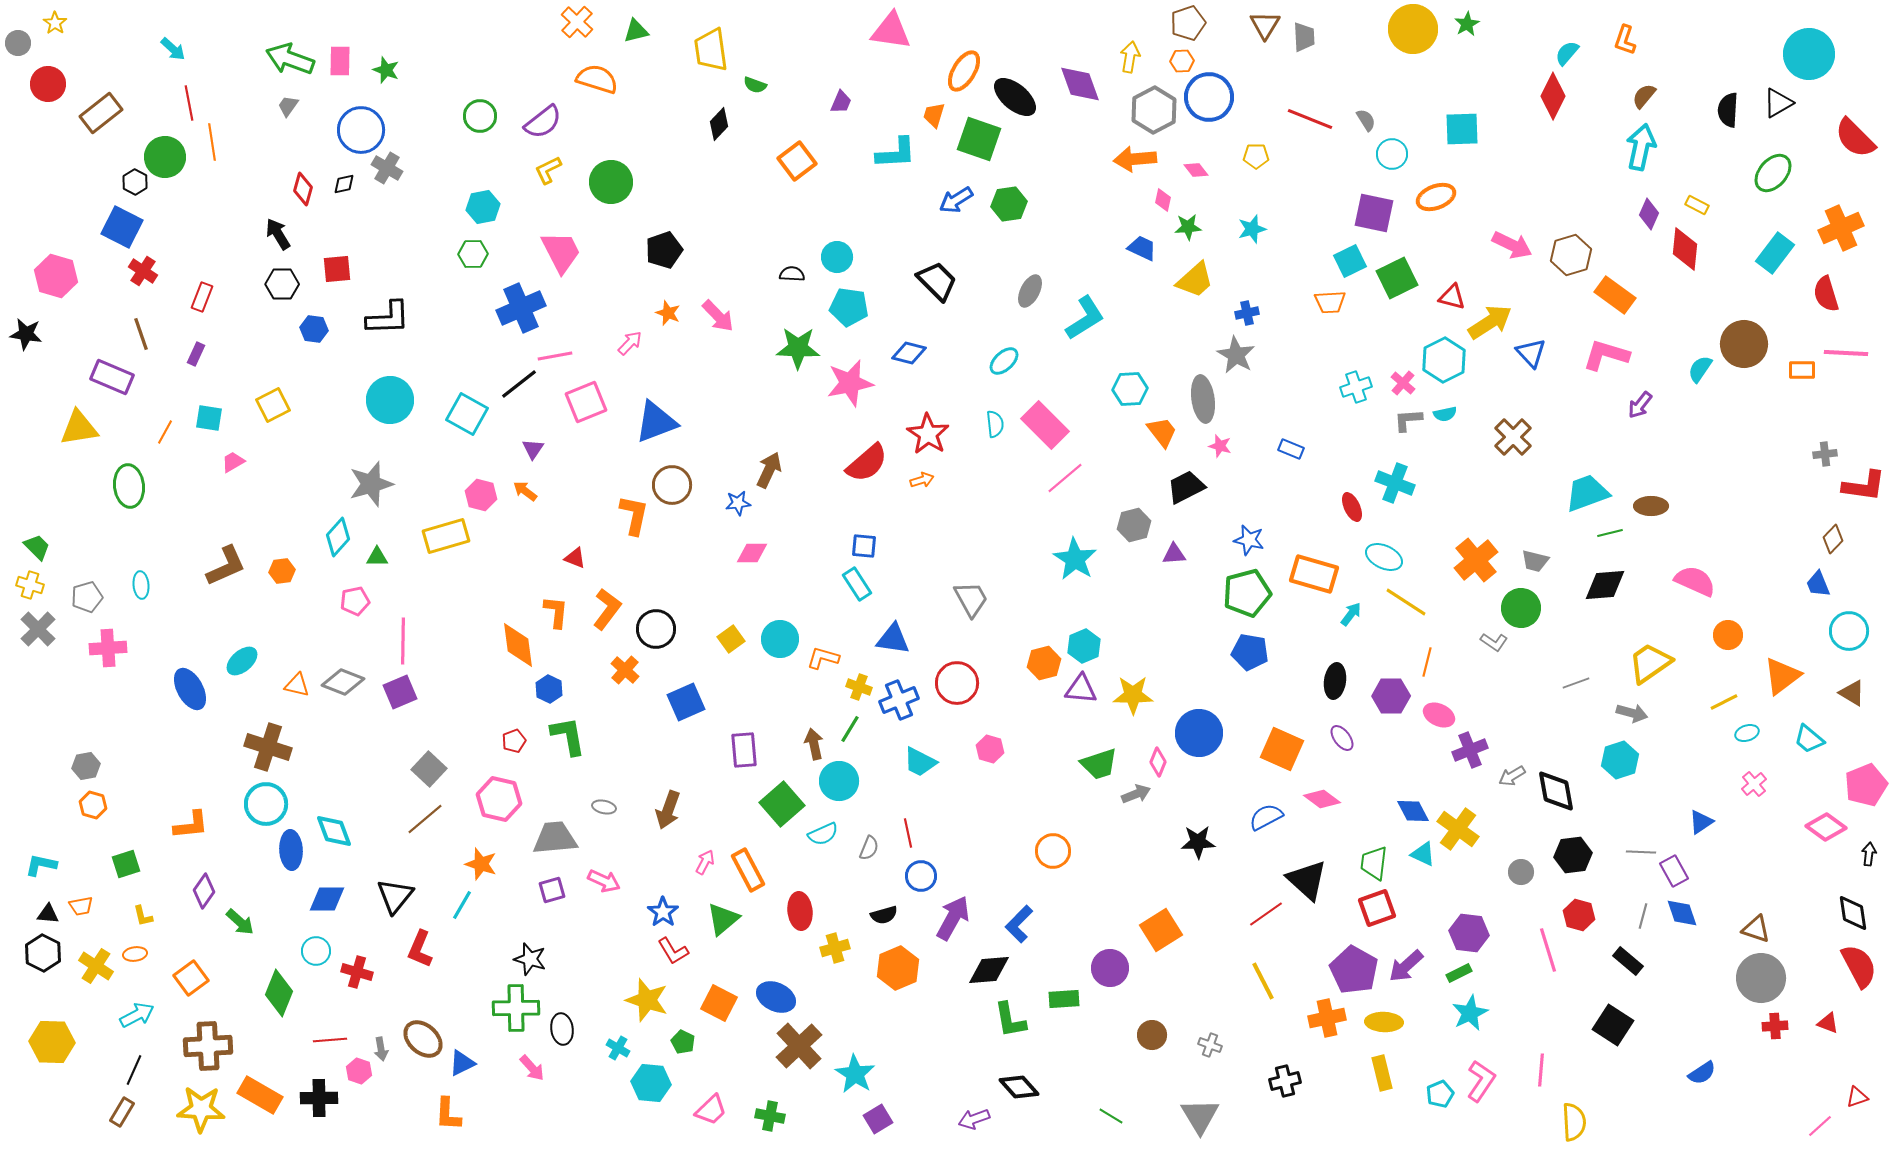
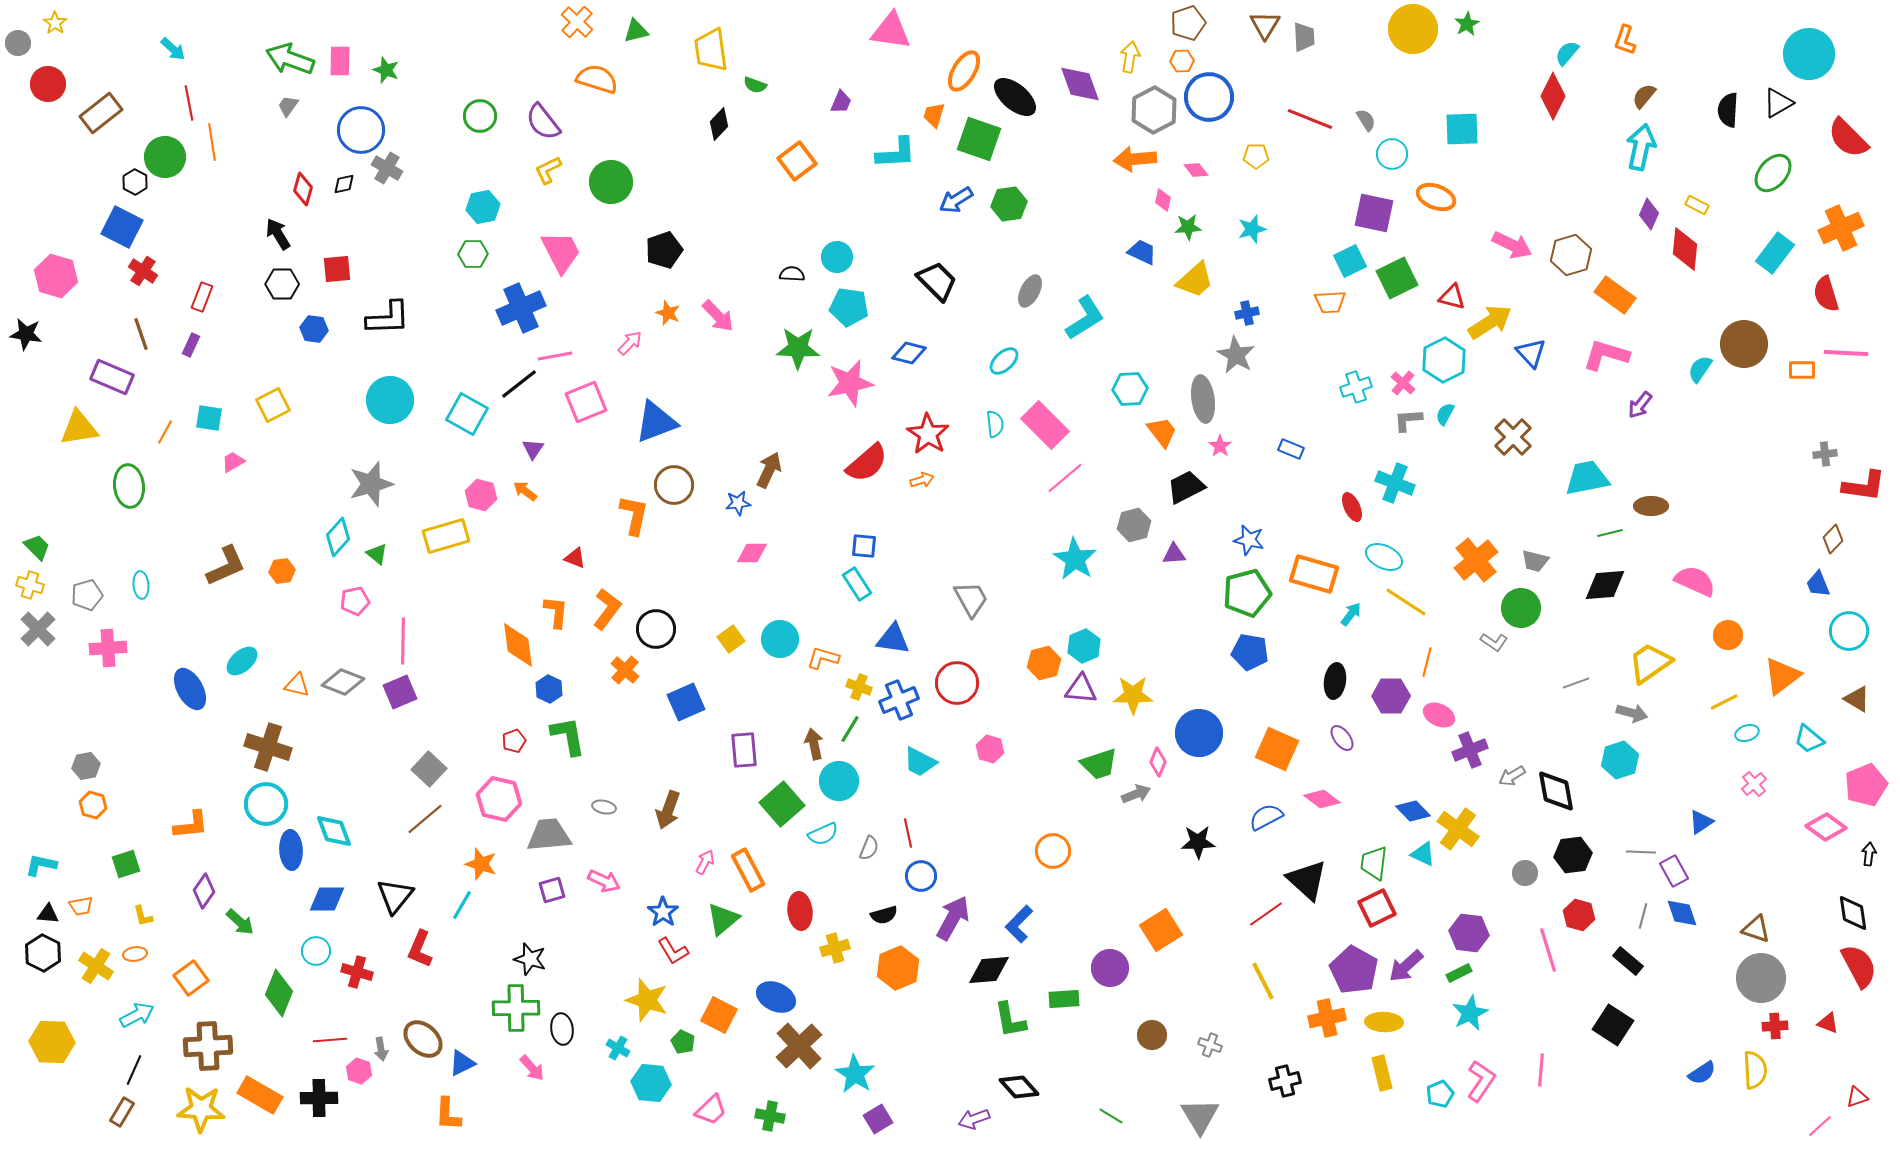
purple semicircle at (543, 122): rotated 90 degrees clockwise
red semicircle at (1855, 138): moved 7 px left
orange ellipse at (1436, 197): rotated 42 degrees clockwise
blue trapezoid at (1142, 248): moved 4 px down
purple rectangle at (196, 354): moved 5 px left, 9 px up
cyan semicircle at (1445, 414): rotated 130 degrees clockwise
pink star at (1220, 446): rotated 20 degrees clockwise
brown circle at (672, 485): moved 2 px right
cyan trapezoid at (1587, 493): moved 15 px up; rotated 9 degrees clockwise
green triangle at (377, 557): moved 3 px up; rotated 40 degrees clockwise
gray pentagon at (87, 597): moved 2 px up
brown triangle at (1852, 693): moved 5 px right, 6 px down
orange square at (1282, 749): moved 5 px left
blue diamond at (1413, 811): rotated 16 degrees counterclockwise
gray trapezoid at (555, 838): moved 6 px left, 3 px up
gray circle at (1521, 872): moved 4 px right, 1 px down
red square at (1377, 908): rotated 6 degrees counterclockwise
orange square at (719, 1003): moved 12 px down
yellow semicircle at (1574, 1122): moved 181 px right, 52 px up
